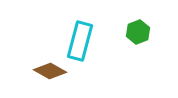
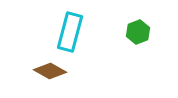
cyan rectangle: moved 10 px left, 9 px up
